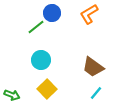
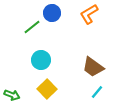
green line: moved 4 px left
cyan line: moved 1 px right, 1 px up
